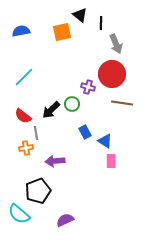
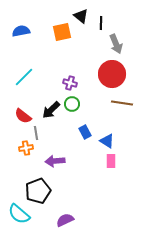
black triangle: moved 1 px right, 1 px down
purple cross: moved 18 px left, 4 px up
blue triangle: moved 2 px right
